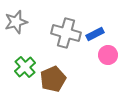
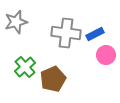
gray cross: rotated 8 degrees counterclockwise
pink circle: moved 2 px left
